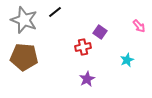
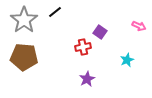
gray star: rotated 16 degrees clockwise
pink arrow: rotated 24 degrees counterclockwise
